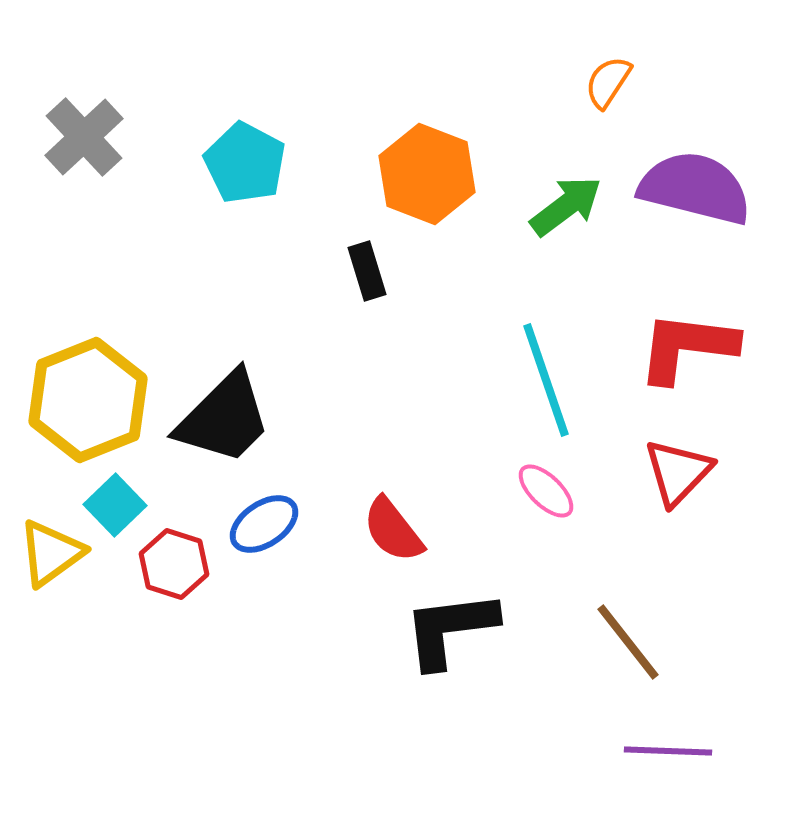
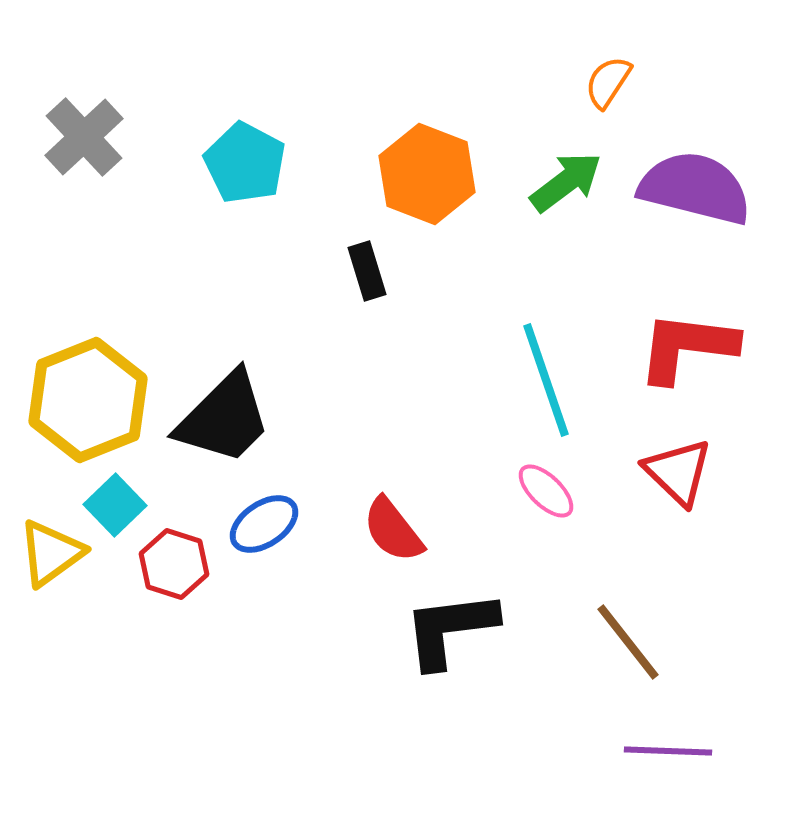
green arrow: moved 24 px up
red triangle: rotated 30 degrees counterclockwise
